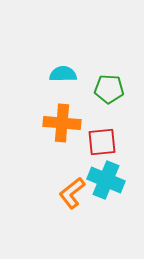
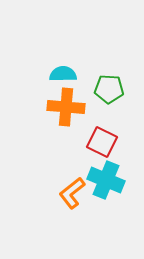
orange cross: moved 4 px right, 16 px up
red square: rotated 32 degrees clockwise
